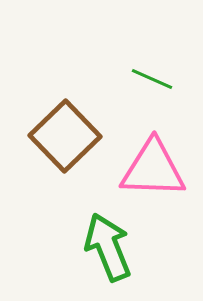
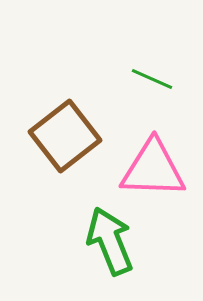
brown square: rotated 6 degrees clockwise
green arrow: moved 2 px right, 6 px up
